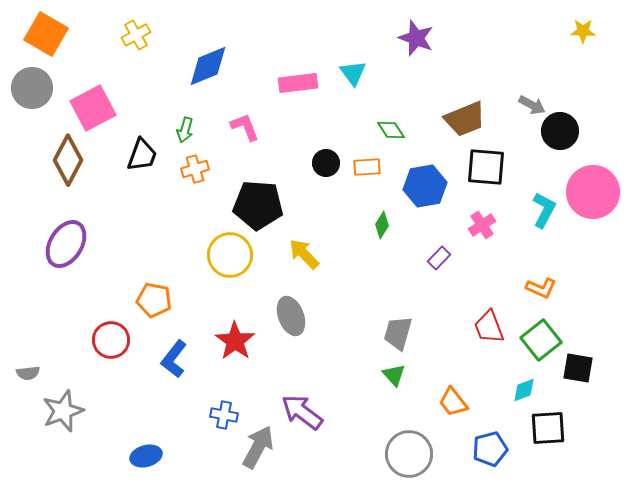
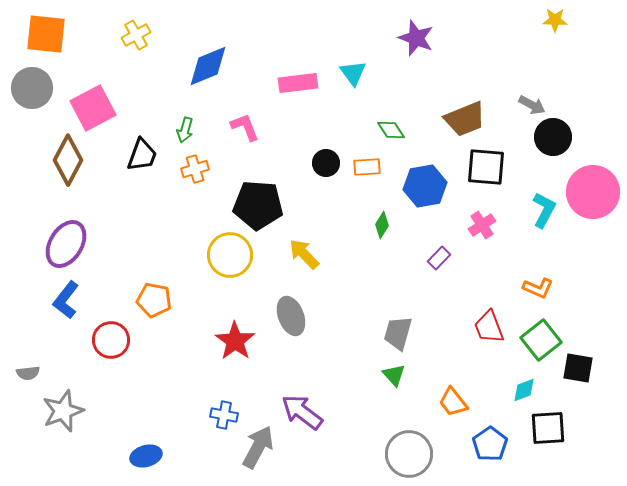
yellow star at (583, 31): moved 28 px left, 11 px up
orange square at (46, 34): rotated 24 degrees counterclockwise
black circle at (560, 131): moved 7 px left, 6 px down
orange L-shape at (541, 288): moved 3 px left
blue L-shape at (174, 359): moved 108 px left, 59 px up
blue pentagon at (490, 449): moved 5 px up; rotated 20 degrees counterclockwise
